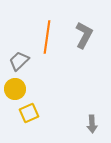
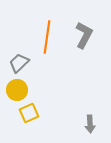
gray trapezoid: moved 2 px down
yellow circle: moved 2 px right, 1 px down
gray arrow: moved 2 px left
